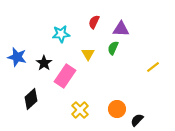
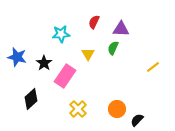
yellow cross: moved 2 px left, 1 px up
